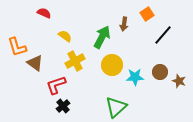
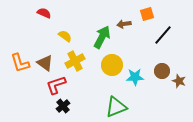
orange square: rotated 16 degrees clockwise
brown arrow: rotated 72 degrees clockwise
orange L-shape: moved 3 px right, 16 px down
brown triangle: moved 10 px right
brown circle: moved 2 px right, 1 px up
green triangle: rotated 20 degrees clockwise
